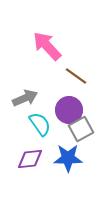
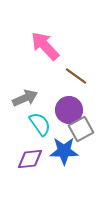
pink arrow: moved 2 px left
blue star: moved 4 px left, 7 px up
